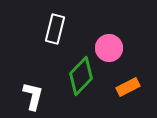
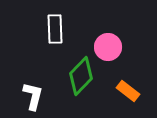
white rectangle: rotated 16 degrees counterclockwise
pink circle: moved 1 px left, 1 px up
orange rectangle: moved 4 px down; rotated 65 degrees clockwise
